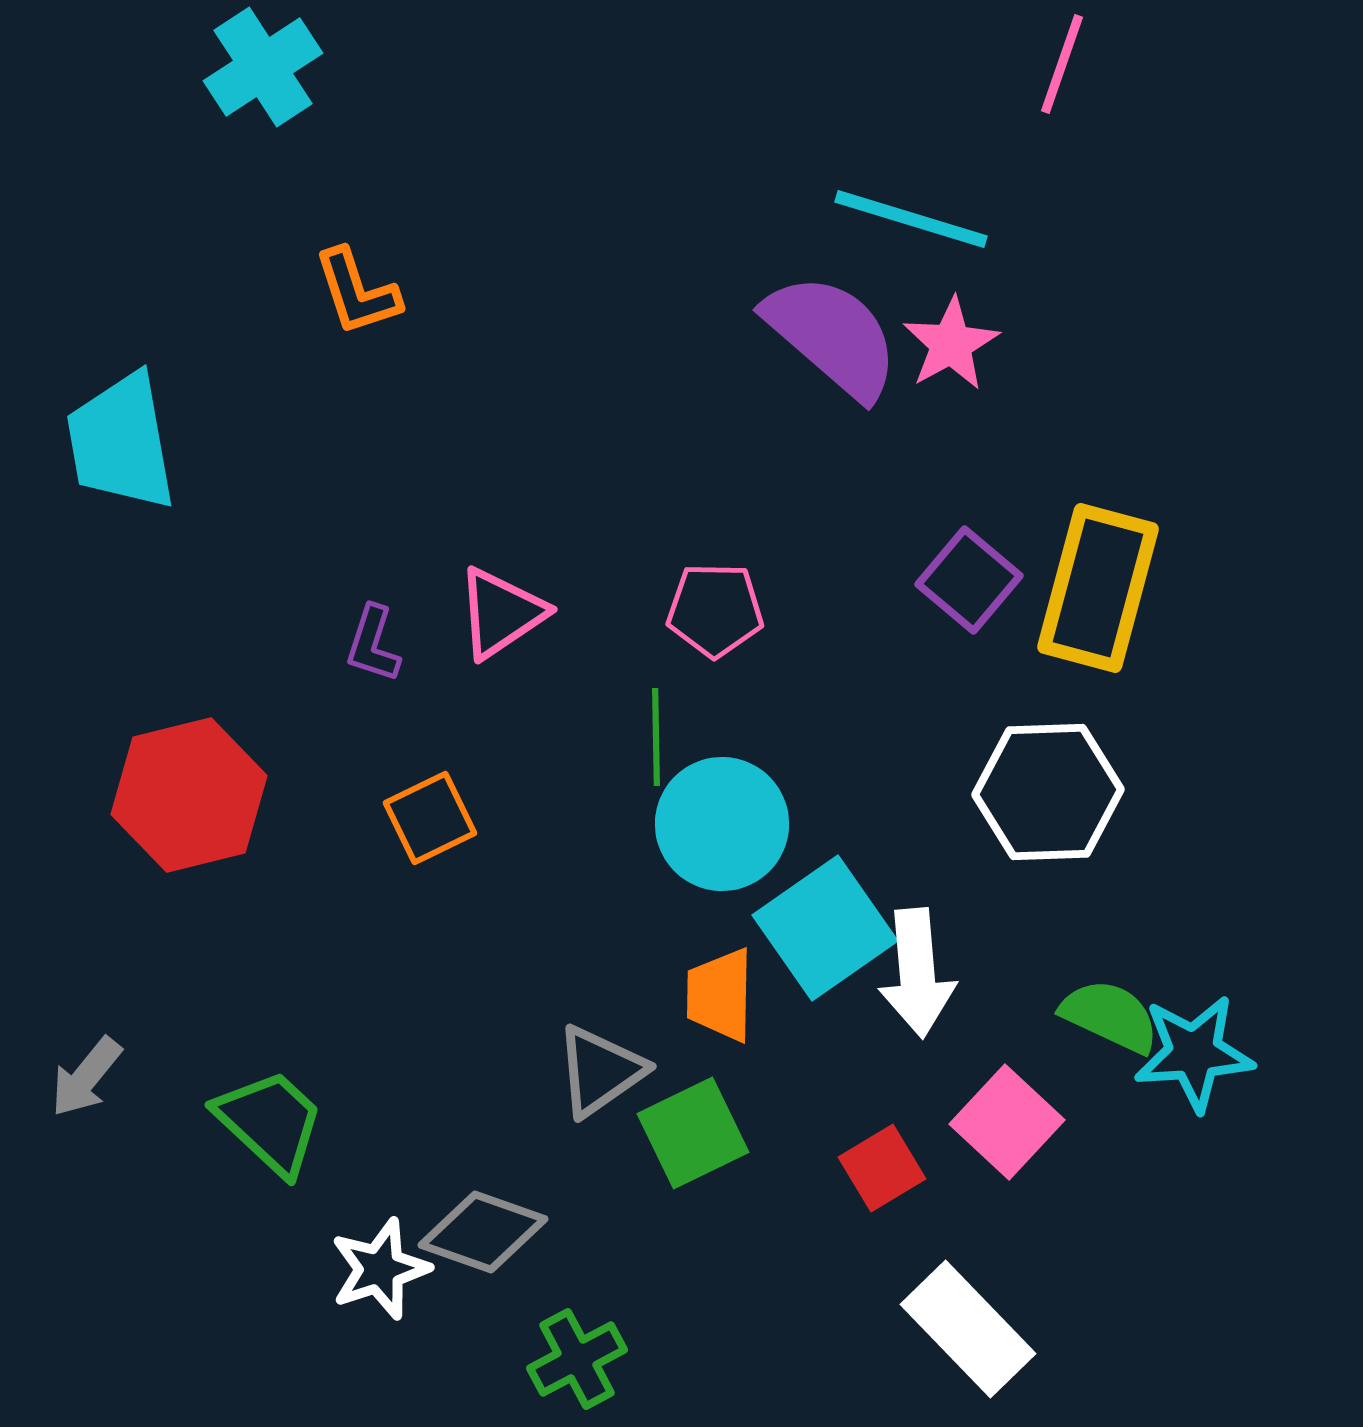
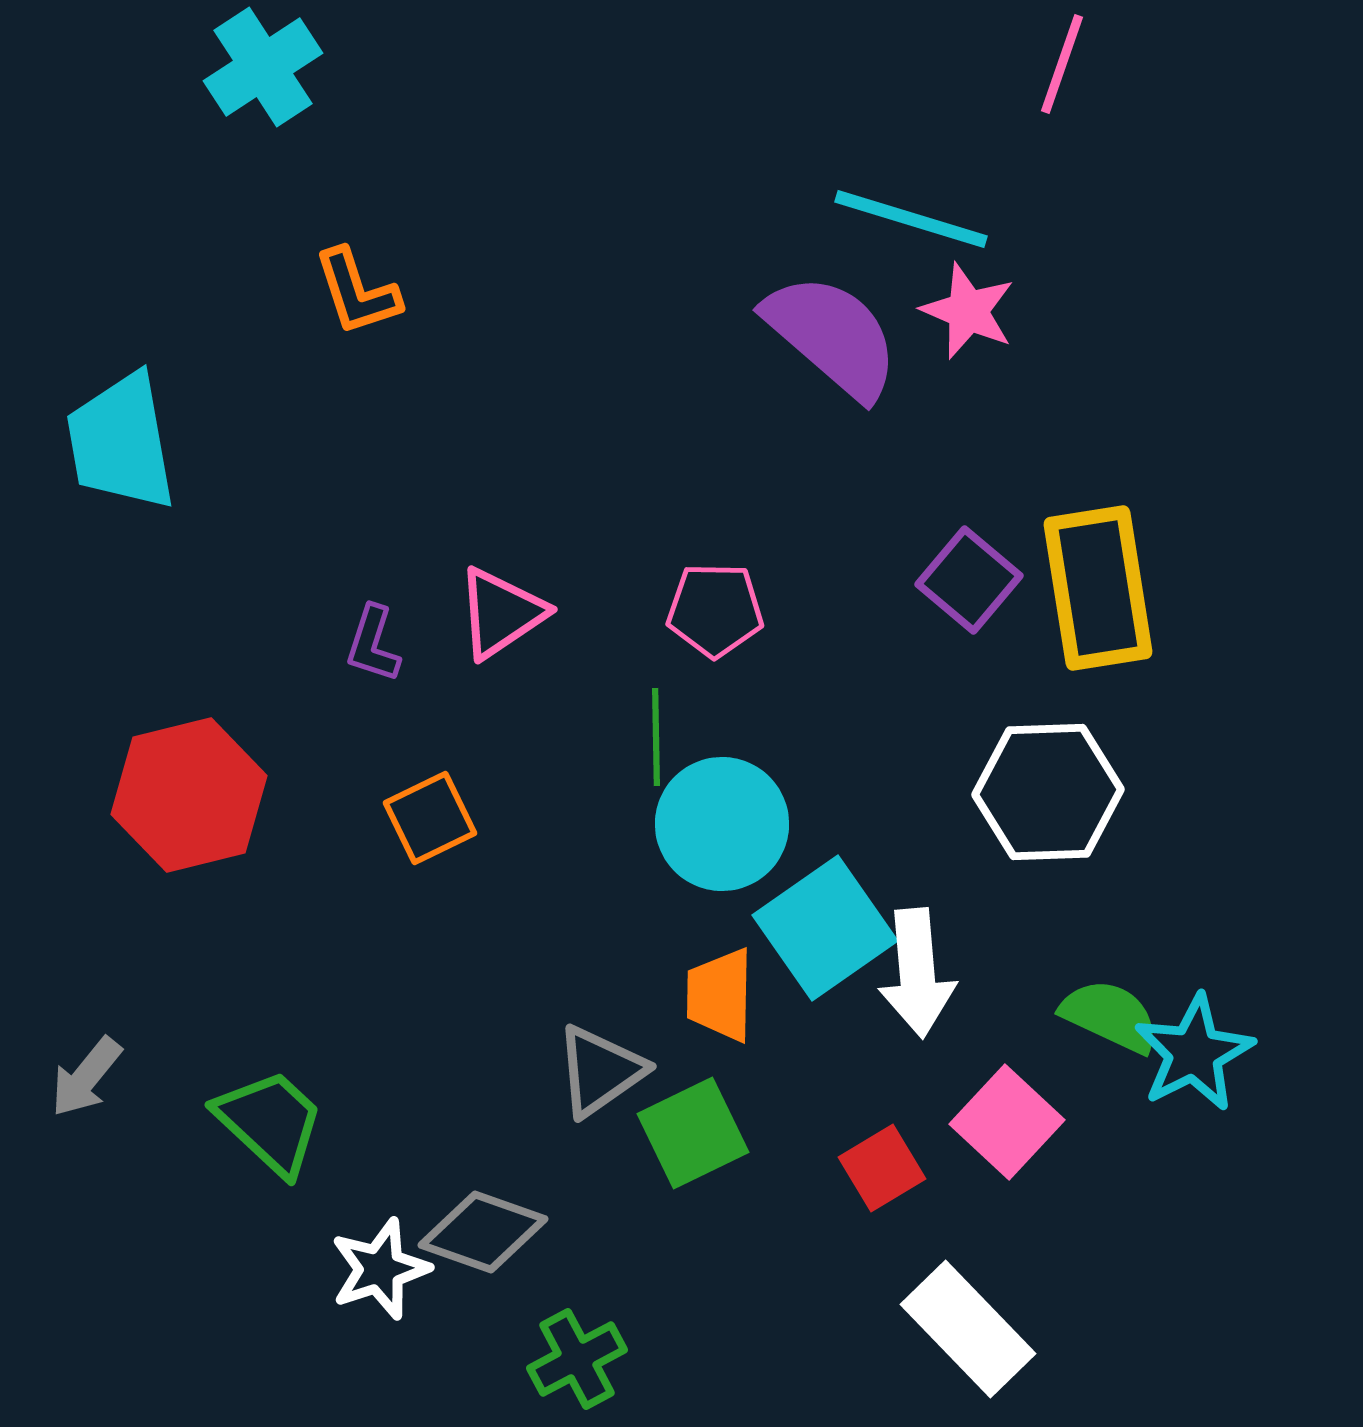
pink star: moved 17 px right, 33 px up; rotated 20 degrees counterclockwise
yellow rectangle: rotated 24 degrees counterclockwise
cyan star: rotated 23 degrees counterclockwise
